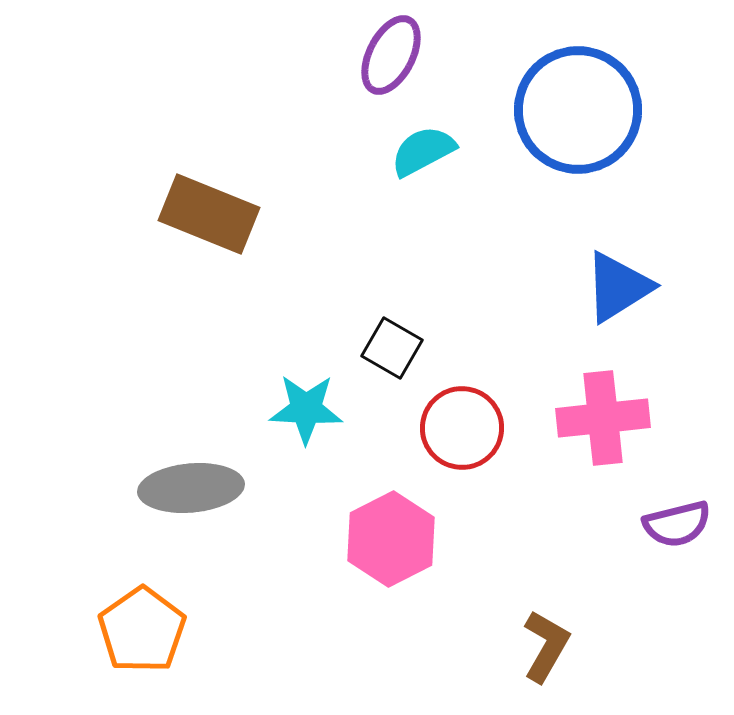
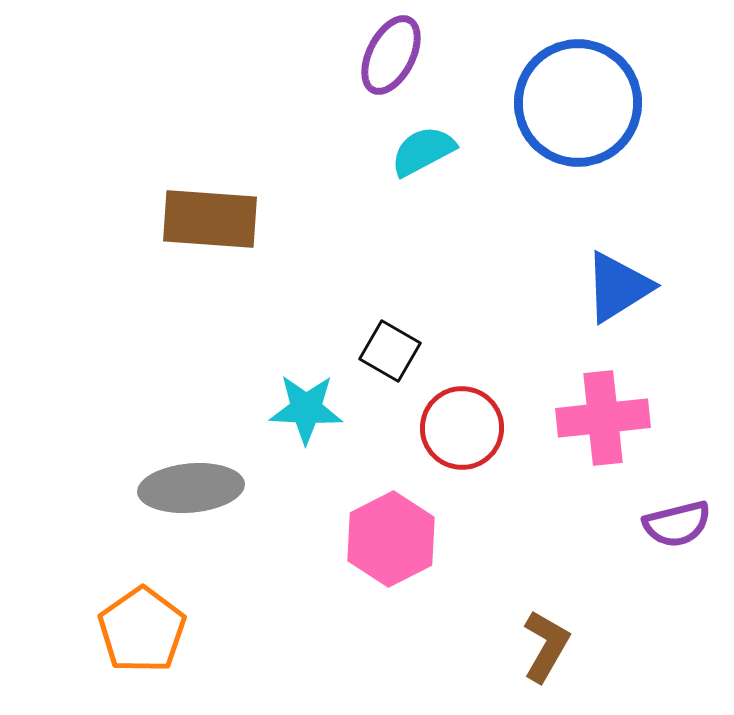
blue circle: moved 7 px up
brown rectangle: moved 1 px right, 5 px down; rotated 18 degrees counterclockwise
black square: moved 2 px left, 3 px down
